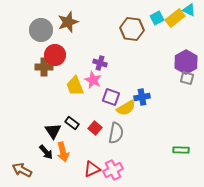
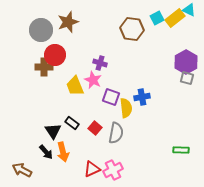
yellow semicircle: rotated 66 degrees counterclockwise
